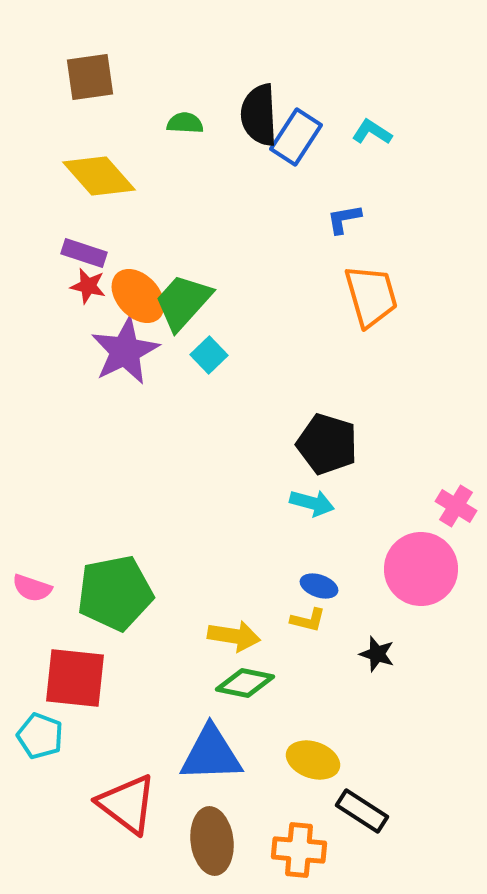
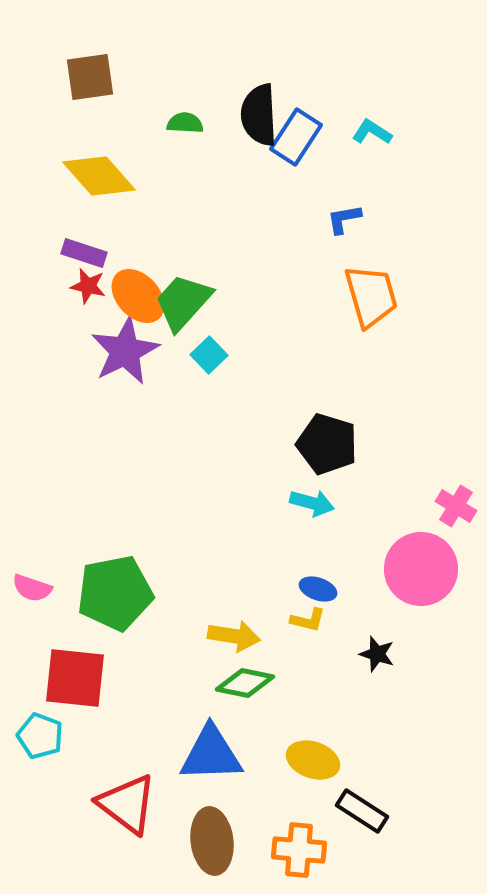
blue ellipse: moved 1 px left, 3 px down
